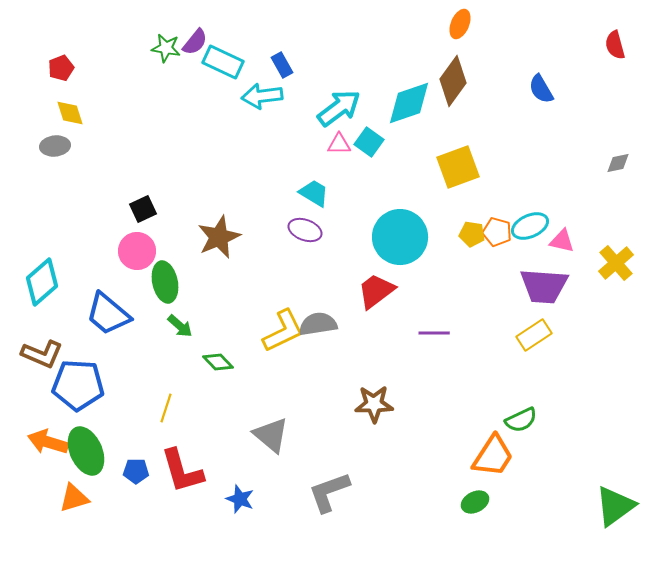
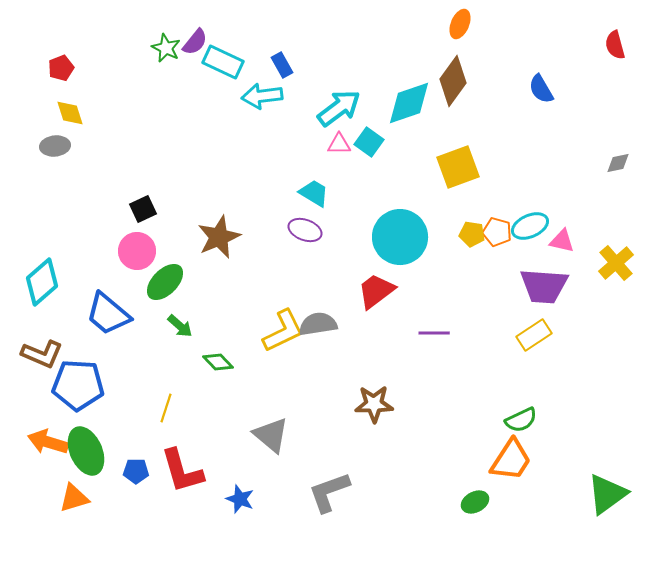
green star at (166, 48): rotated 16 degrees clockwise
green ellipse at (165, 282): rotated 57 degrees clockwise
orange trapezoid at (493, 456): moved 18 px right, 4 px down
green triangle at (615, 506): moved 8 px left, 12 px up
